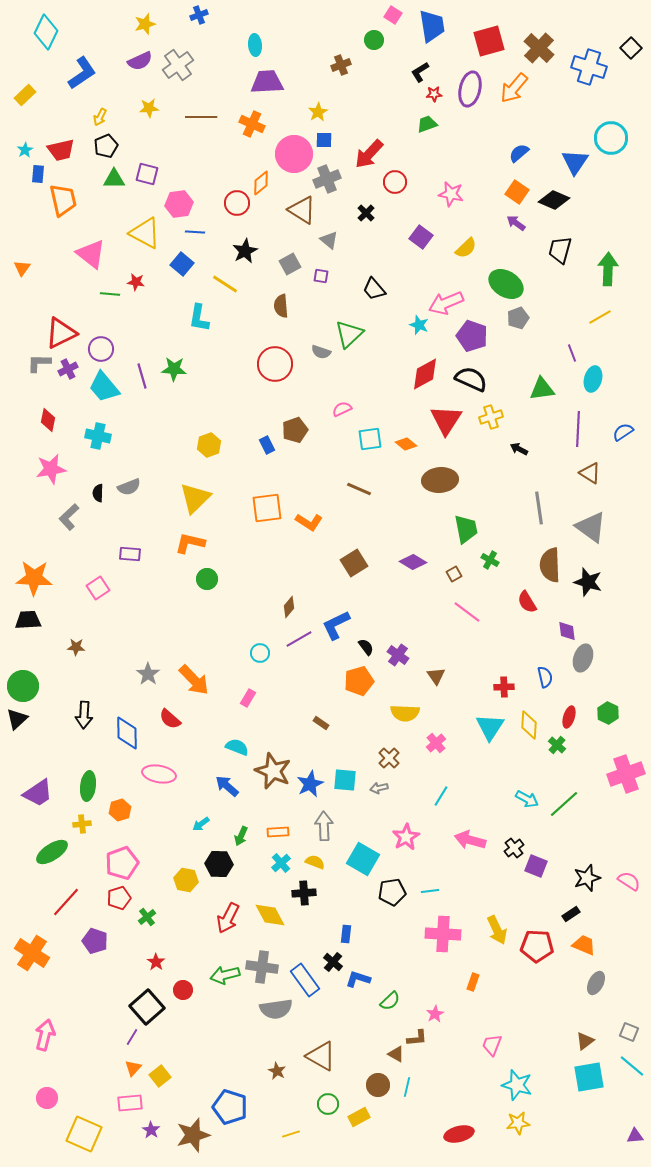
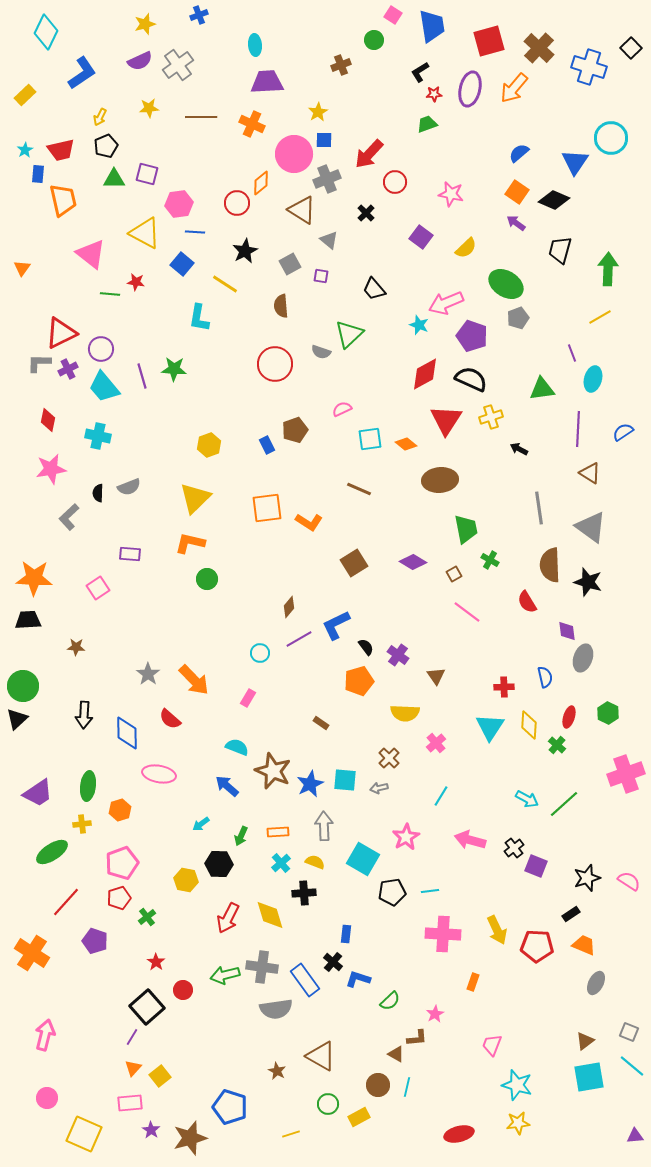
yellow diamond at (270, 915): rotated 12 degrees clockwise
brown star at (193, 1135): moved 3 px left, 3 px down
